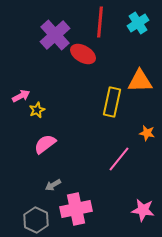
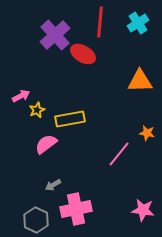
yellow rectangle: moved 42 px left, 17 px down; rotated 68 degrees clockwise
pink semicircle: moved 1 px right
pink line: moved 5 px up
